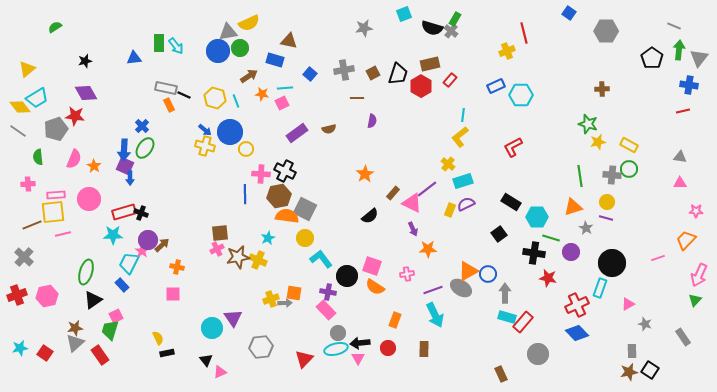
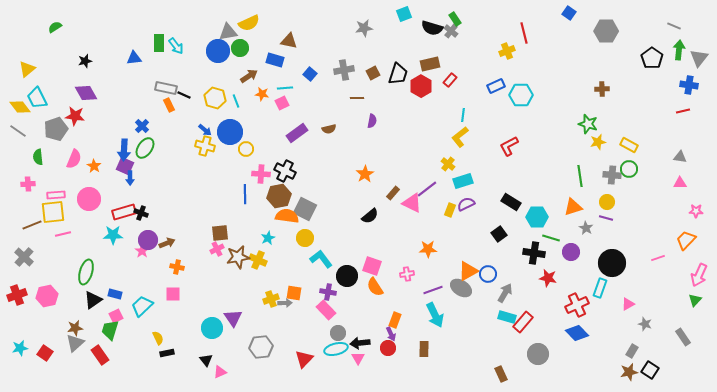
green rectangle at (455, 19): rotated 64 degrees counterclockwise
cyan trapezoid at (37, 98): rotated 95 degrees clockwise
red L-shape at (513, 147): moved 4 px left, 1 px up
purple arrow at (413, 229): moved 22 px left, 105 px down
brown arrow at (162, 245): moved 5 px right, 2 px up; rotated 21 degrees clockwise
cyan trapezoid at (129, 263): moved 13 px right, 43 px down; rotated 20 degrees clockwise
blue rectangle at (122, 285): moved 7 px left, 9 px down; rotated 32 degrees counterclockwise
orange semicircle at (375, 287): rotated 24 degrees clockwise
gray arrow at (505, 293): rotated 30 degrees clockwise
gray rectangle at (632, 351): rotated 32 degrees clockwise
